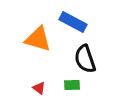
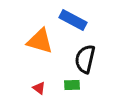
blue rectangle: moved 2 px up
orange triangle: moved 2 px right, 2 px down
black semicircle: rotated 32 degrees clockwise
